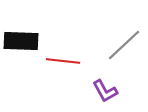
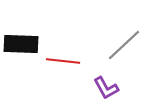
black rectangle: moved 3 px down
purple L-shape: moved 1 px right, 3 px up
